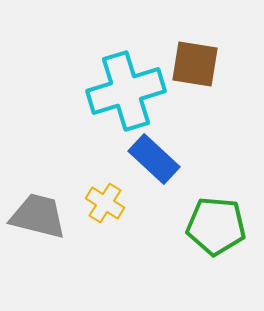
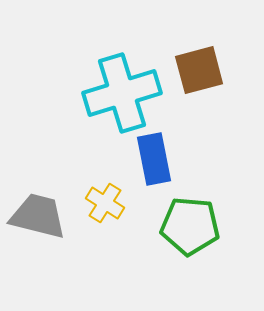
brown square: moved 4 px right, 6 px down; rotated 24 degrees counterclockwise
cyan cross: moved 4 px left, 2 px down
blue rectangle: rotated 36 degrees clockwise
green pentagon: moved 26 px left
